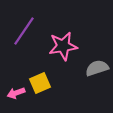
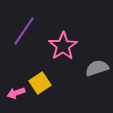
pink star: rotated 24 degrees counterclockwise
yellow square: rotated 10 degrees counterclockwise
